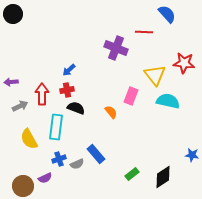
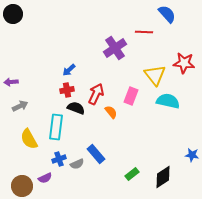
purple cross: moved 1 px left; rotated 35 degrees clockwise
red arrow: moved 54 px right; rotated 25 degrees clockwise
brown circle: moved 1 px left
